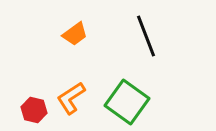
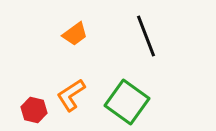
orange L-shape: moved 3 px up
